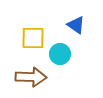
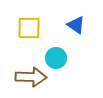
yellow square: moved 4 px left, 10 px up
cyan circle: moved 4 px left, 4 px down
